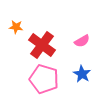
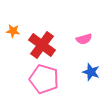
orange star: moved 3 px left, 4 px down
pink semicircle: moved 2 px right, 2 px up; rotated 14 degrees clockwise
blue star: moved 9 px right, 2 px up; rotated 12 degrees counterclockwise
